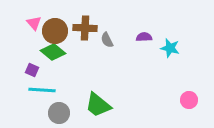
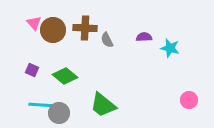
brown circle: moved 2 px left, 1 px up
green diamond: moved 12 px right, 24 px down
cyan line: moved 15 px down
green trapezoid: moved 5 px right
